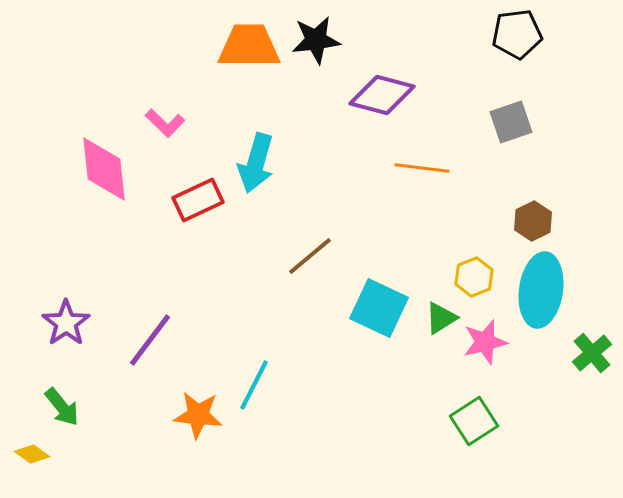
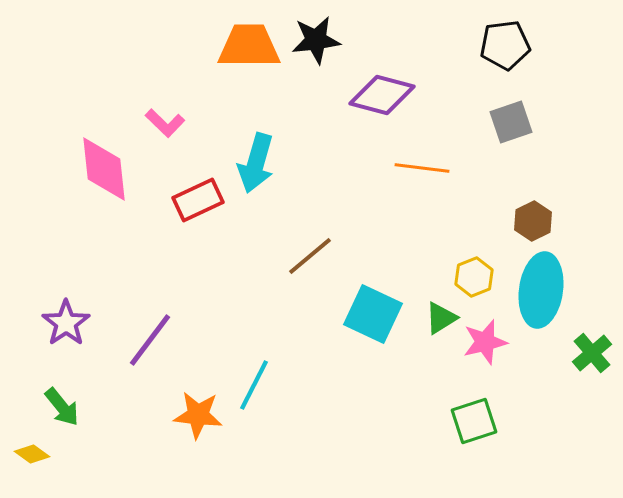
black pentagon: moved 12 px left, 11 px down
cyan square: moved 6 px left, 6 px down
green square: rotated 15 degrees clockwise
